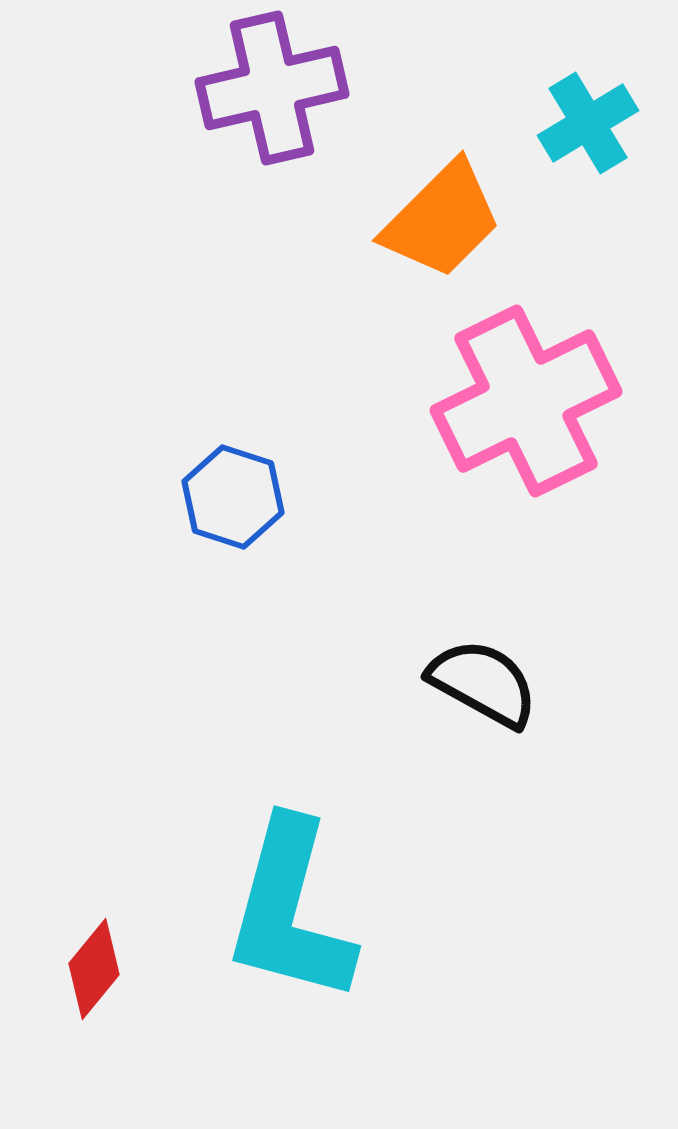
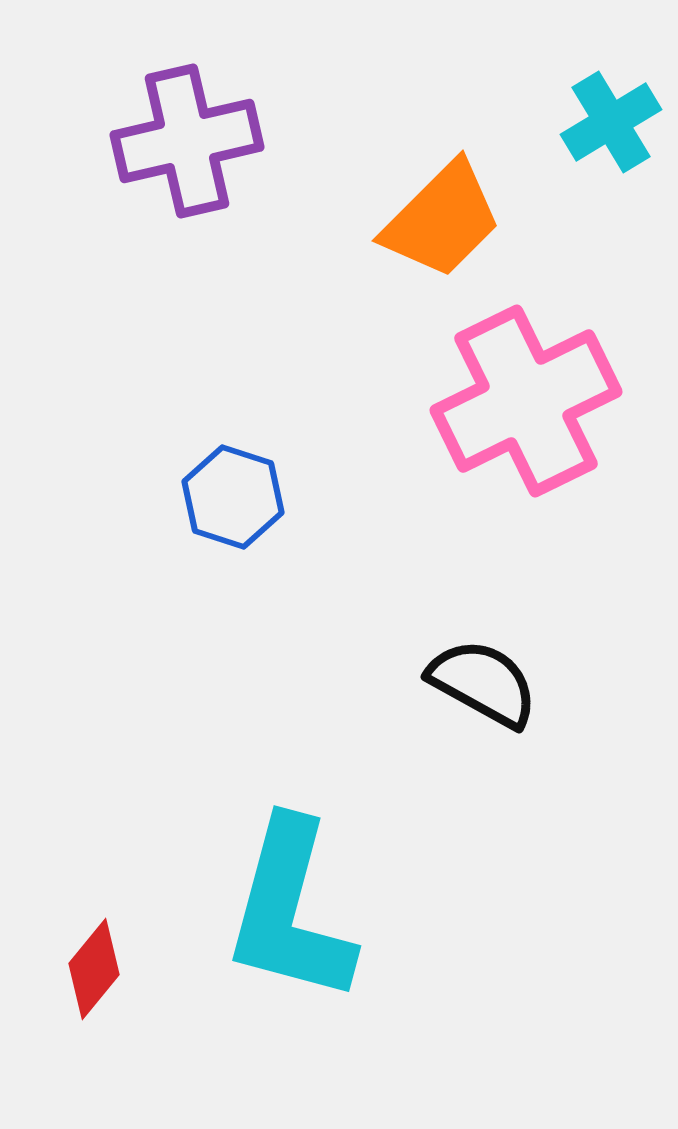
purple cross: moved 85 px left, 53 px down
cyan cross: moved 23 px right, 1 px up
